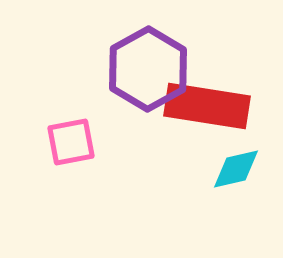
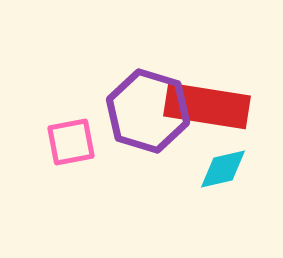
purple hexagon: moved 42 px down; rotated 14 degrees counterclockwise
cyan diamond: moved 13 px left
